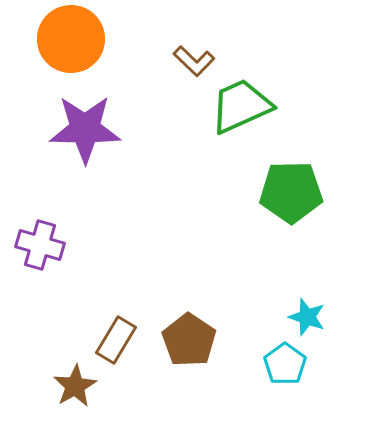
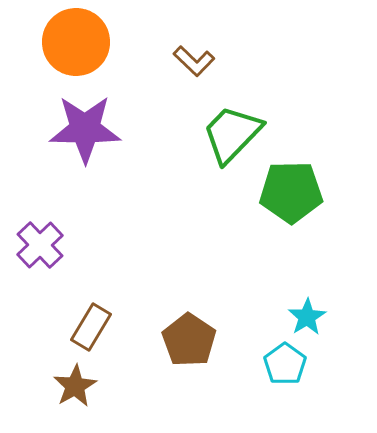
orange circle: moved 5 px right, 3 px down
green trapezoid: moved 9 px left, 28 px down; rotated 22 degrees counterclockwise
purple cross: rotated 30 degrees clockwise
cyan star: rotated 21 degrees clockwise
brown rectangle: moved 25 px left, 13 px up
